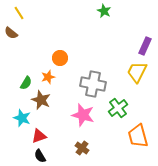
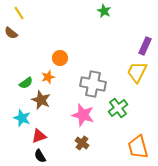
green semicircle: rotated 24 degrees clockwise
orange trapezoid: moved 11 px down
brown cross: moved 5 px up
